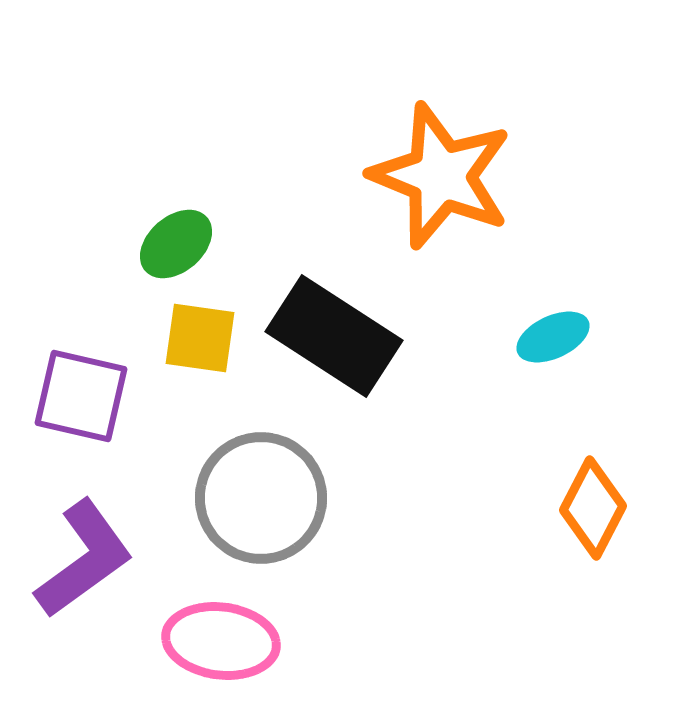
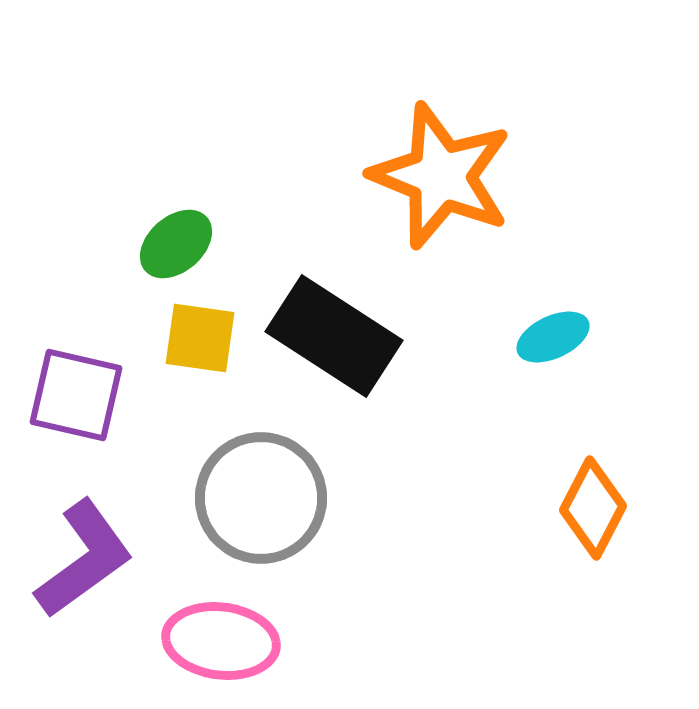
purple square: moved 5 px left, 1 px up
